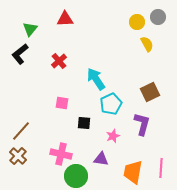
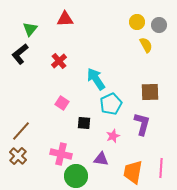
gray circle: moved 1 px right, 8 px down
yellow semicircle: moved 1 px left, 1 px down
brown square: rotated 24 degrees clockwise
pink square: rotated 24 degrees clockwise
